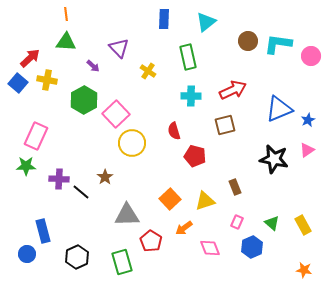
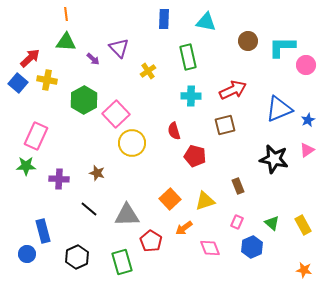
cyan triangle at (206, 22): rotated 50 degrees clockwise
cyan L-shape at (278, 44): moved 4 px right, 3 px down; rotated 8 degrees counterclockwise
pink circle at (311, 56): moved 5 px left, 9 px down
purple arrow at (93, 66): moved 7 px up
yellow cross at (148, 71): rotated 21 degrees clockwise
brown star at (105, 177): moved 8 px left, 4 px up; rotated 21 degrees counterclockwise
brown rectangle at (235, 187): moved 3 px right, 1 px up
black line at (81, 192): moved 8 px right, 17 px down
